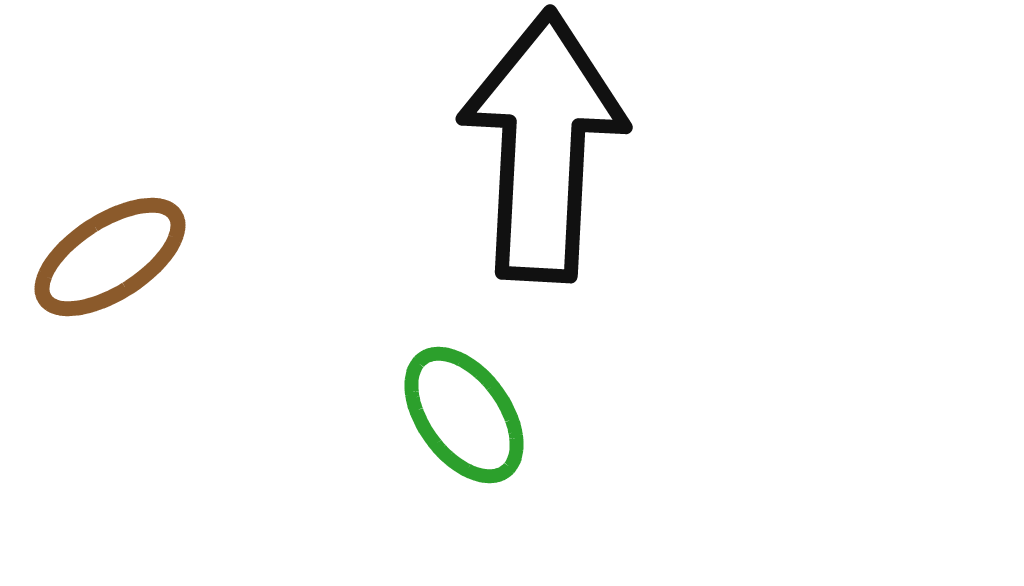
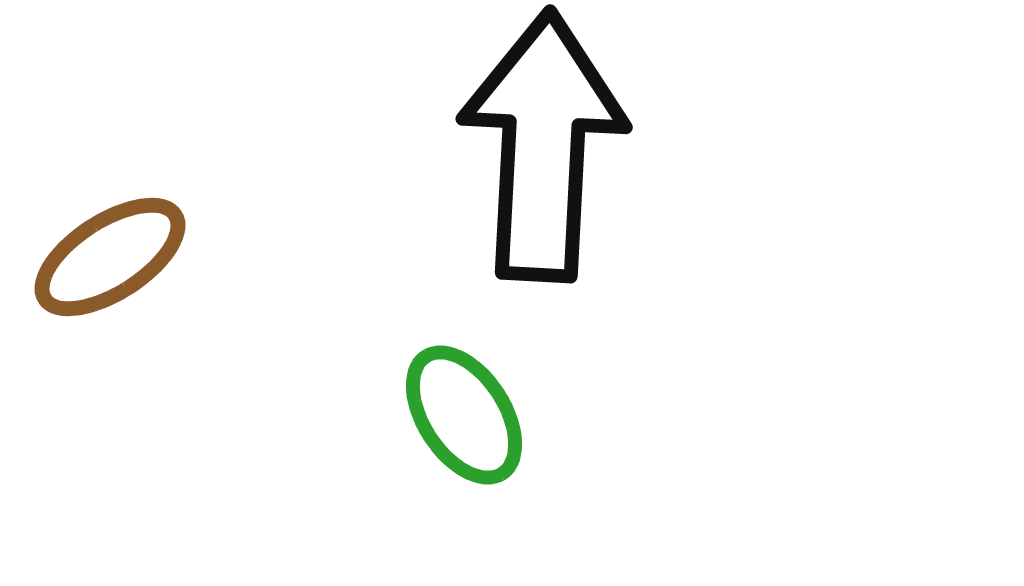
green ellipse: rotated 3 degrees clockwise
